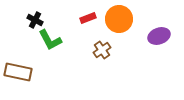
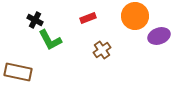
orange circle: moved 16 px right, 3 px up
